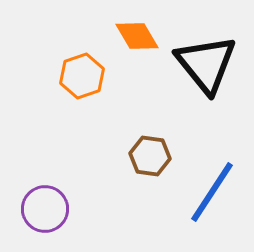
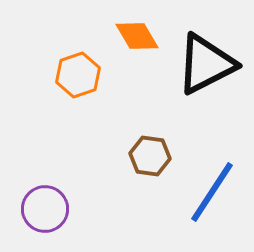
black triangle: rotated 42 degrees clockwise
orange hexagon: moved 4 px left, 1 px up
